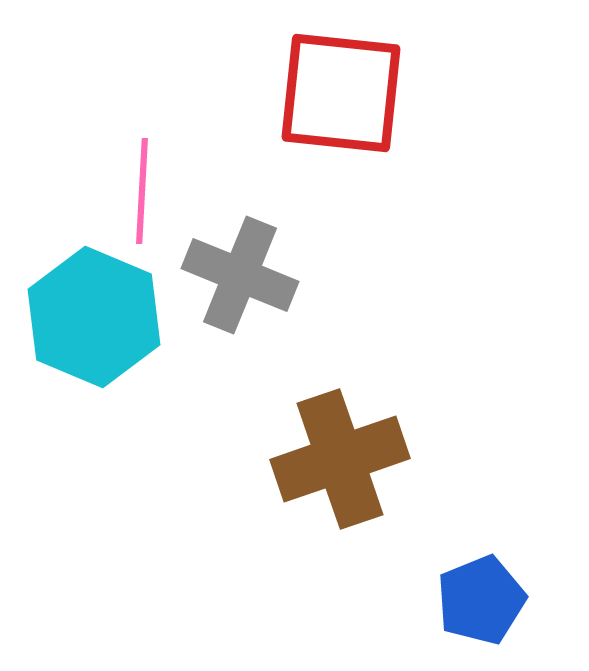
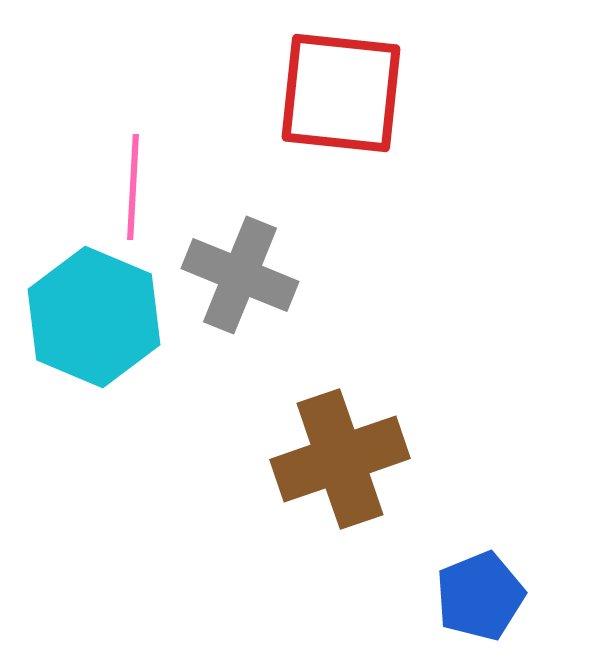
pink line: moved 9 px left, 4 px up
blue pentagon: moved 1 px left, 4 px up
